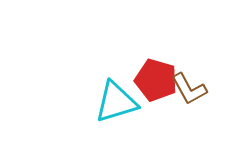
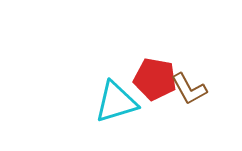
red pentagon: moved 1 px left, 1 px up; rotated 6 degrees counterclockwise
